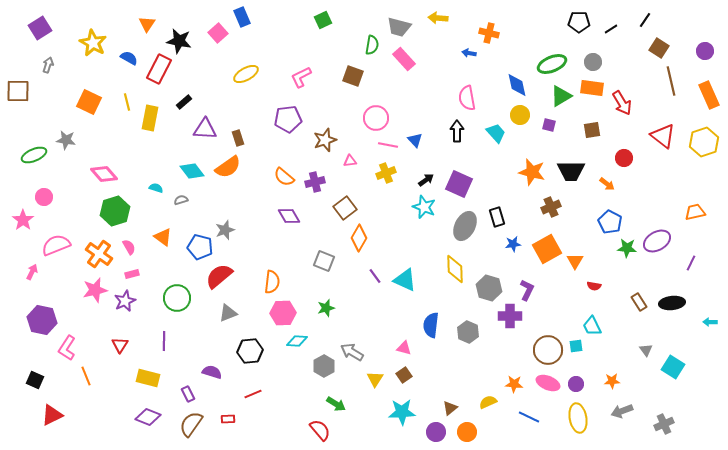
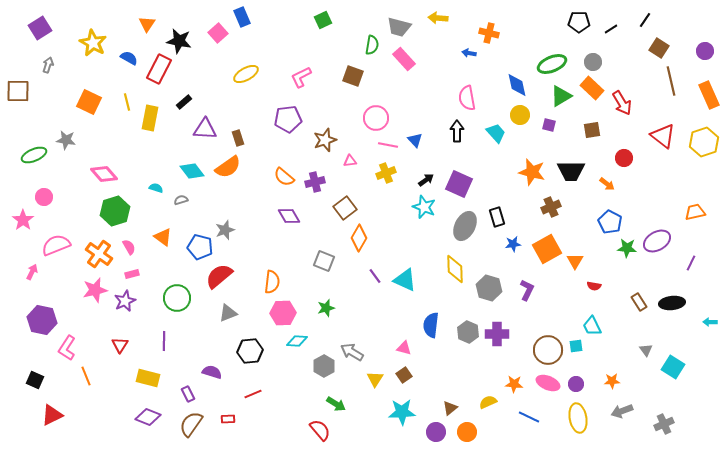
orange rectangle at (592, 88): rotated 35 degrees clockwise
purple cross at (510, 316): moved 13 px left, 18 px down
